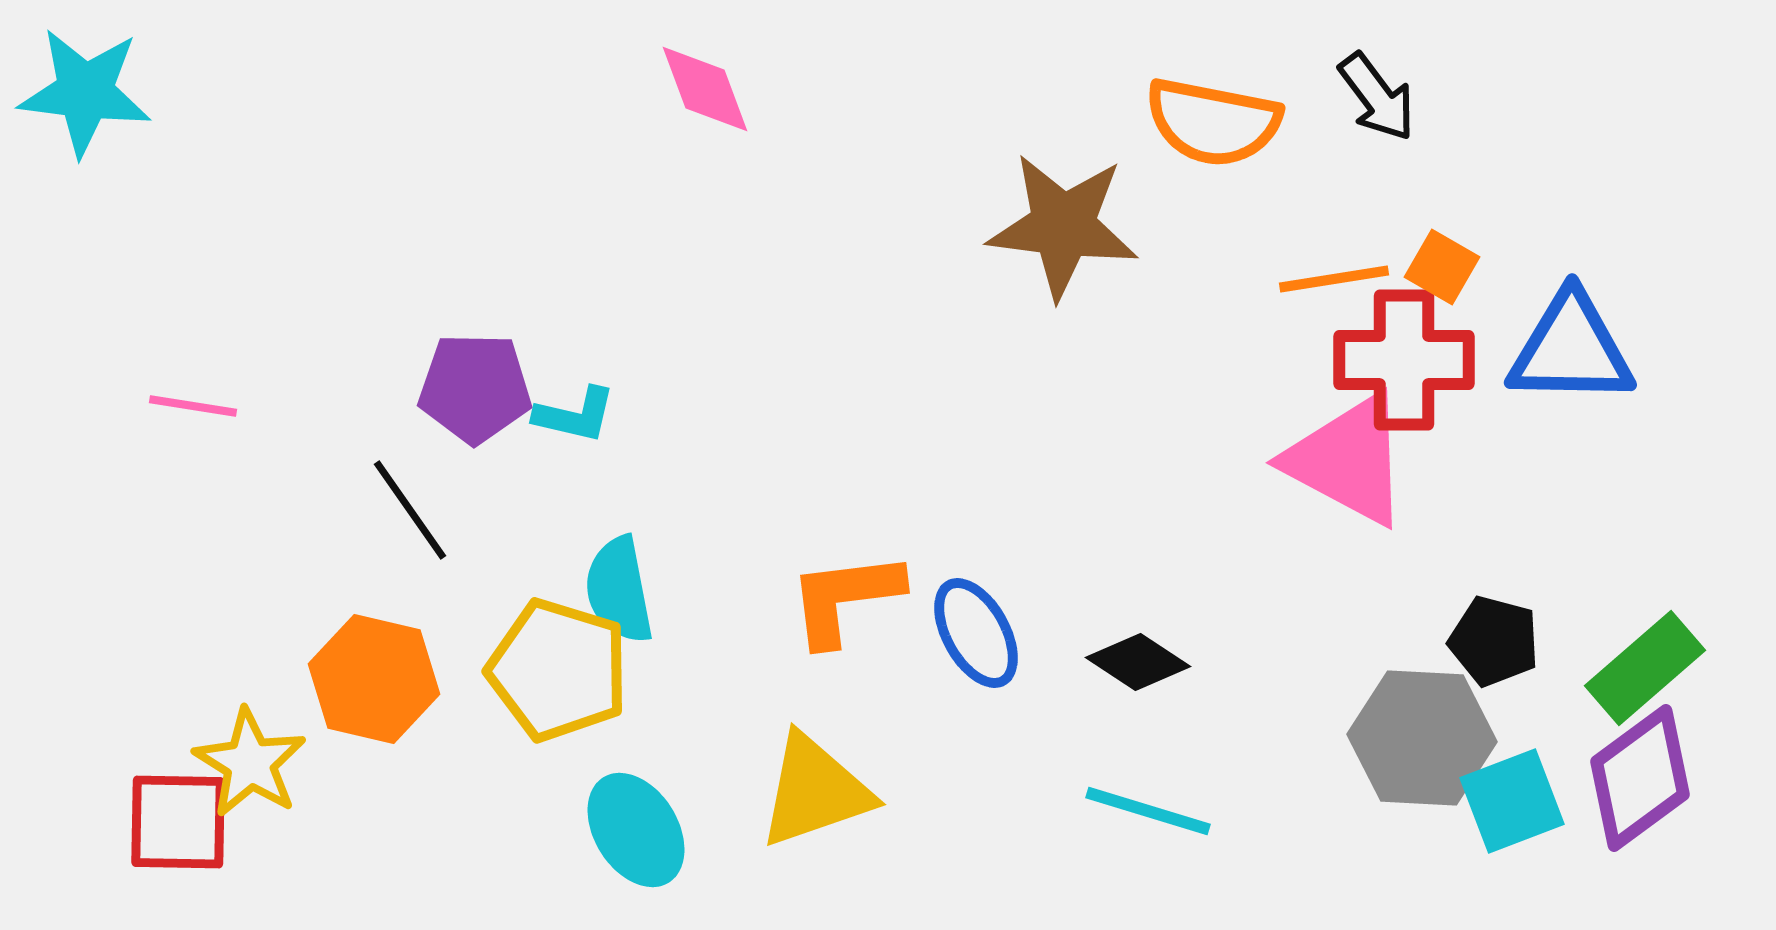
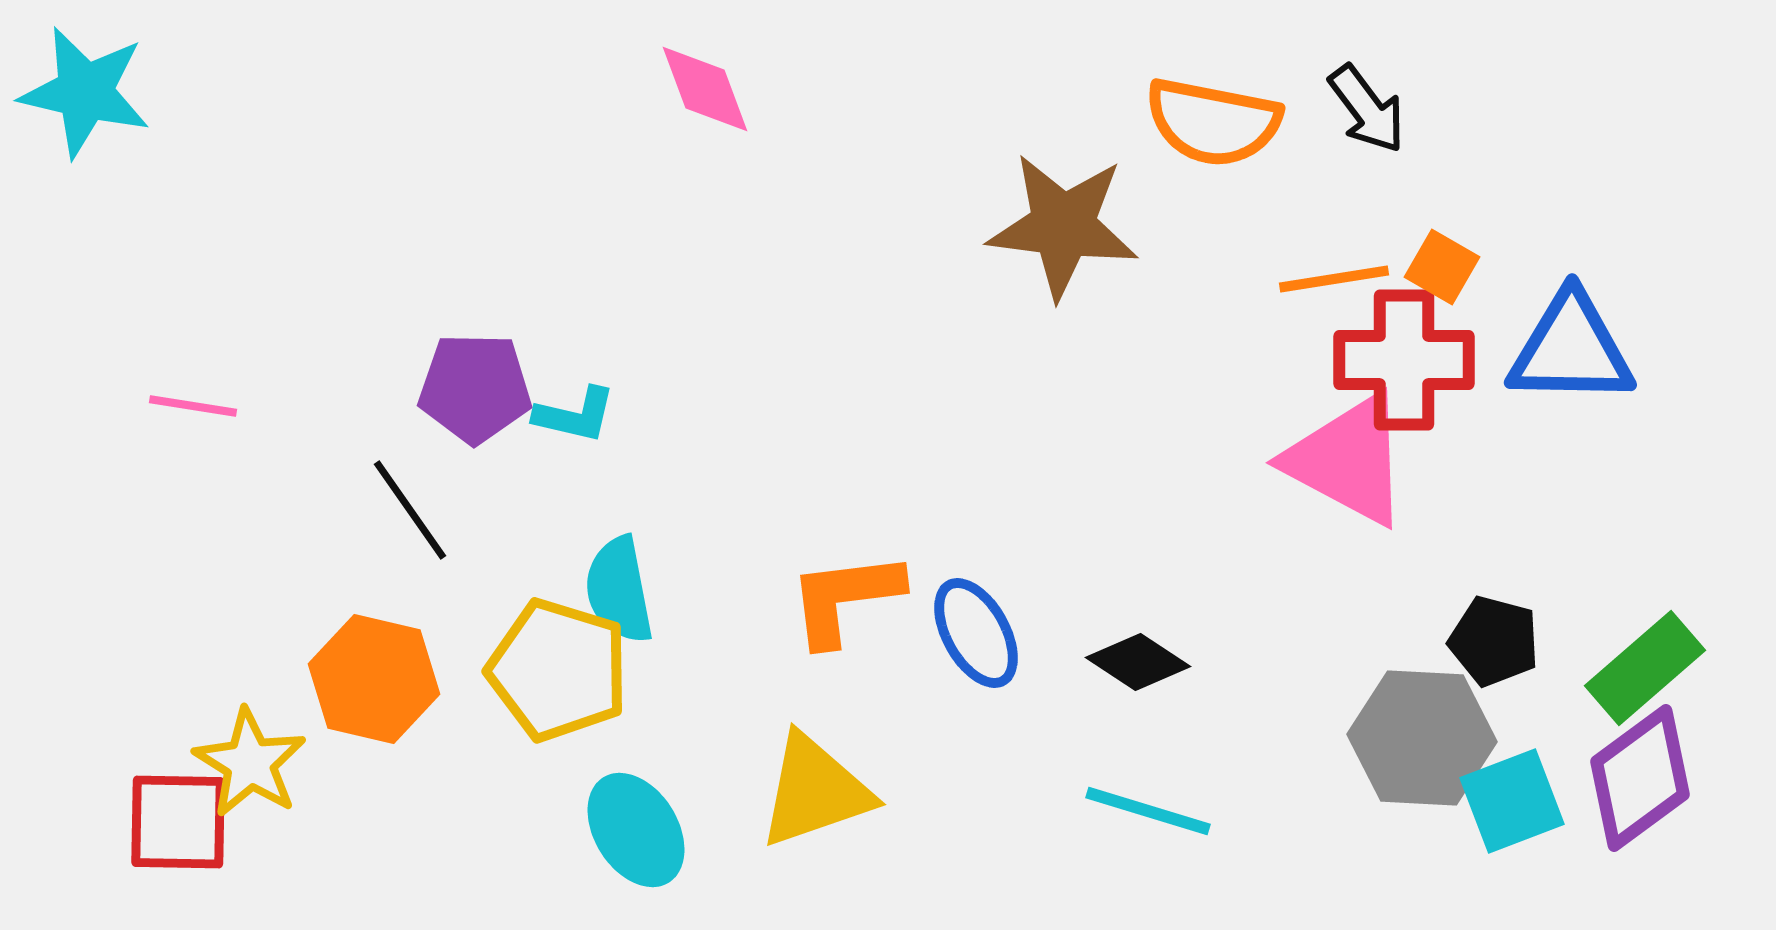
cyan star: rotated 6 degrees clockwise
black arrow: moved 10 px left, 12 px down
